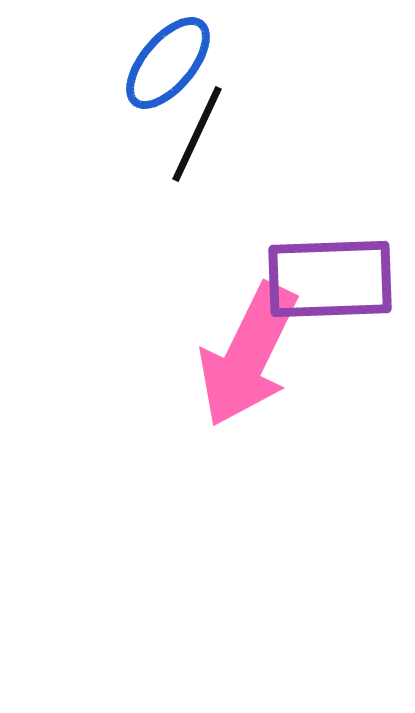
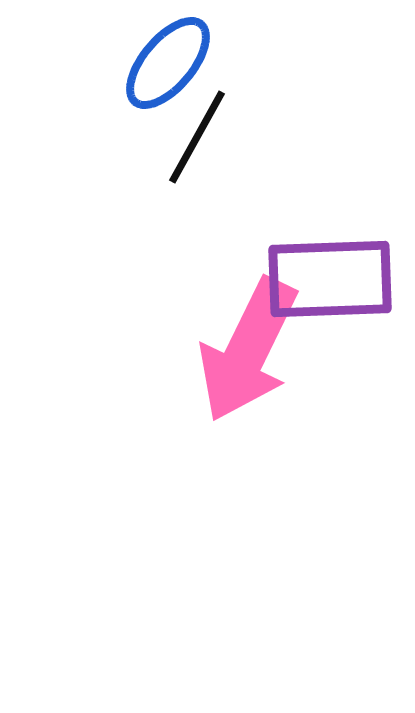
black line: moved 3 px down; rotated 4 degrees clockwise
pink arrow: moved 5 px up
